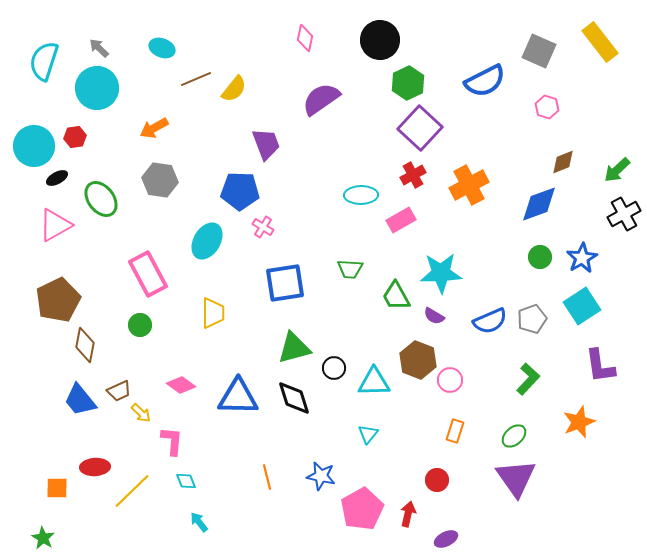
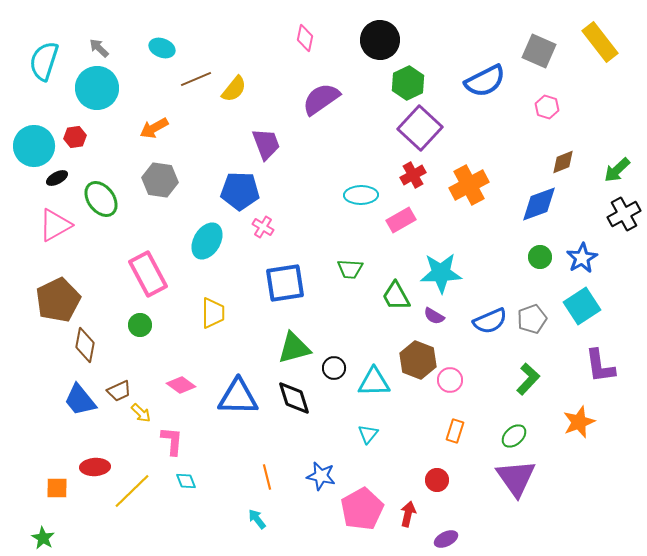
cyan arrow at (199, 522): moved 58 px right, 3 px up
